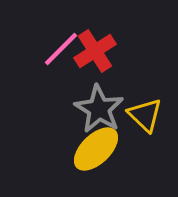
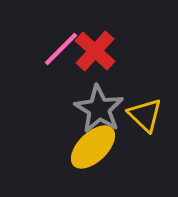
red cross: rotated 15 degrees counterclockwise
yellow ellipse: moved 3 px left, 2 px up
